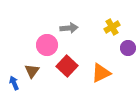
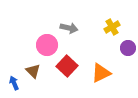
gray arrow: rotated 18 degrees clockwise
brown triangle: moved 1 px right; rotated 21 degrees counterclockwise
